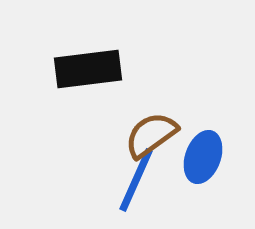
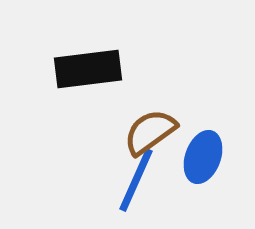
brown semicircle: moved 1 px left, 3 px up
